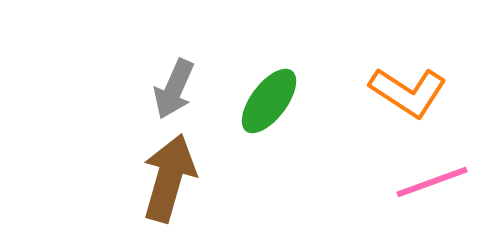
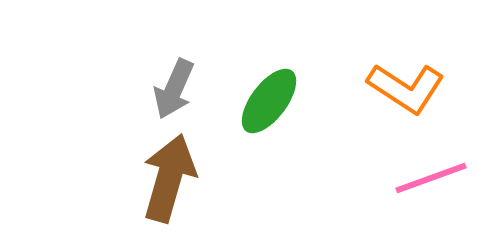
orange L-shape: moved 2 px left, 4 px up
pink line: moved 1 px left, 4 px up
